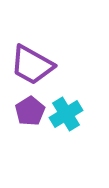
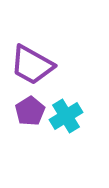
cyan cross: moved 2 px down
